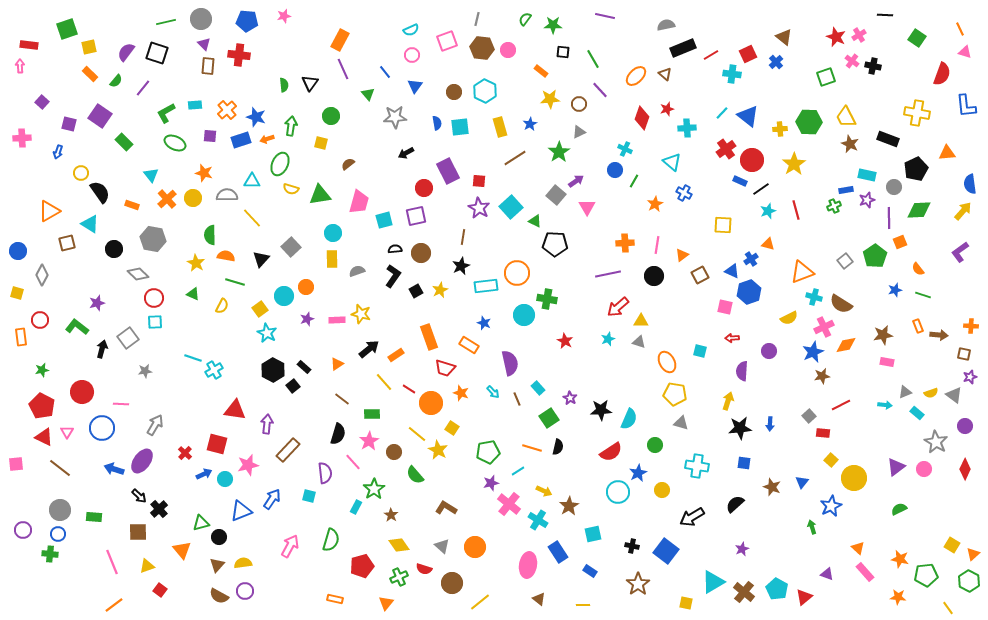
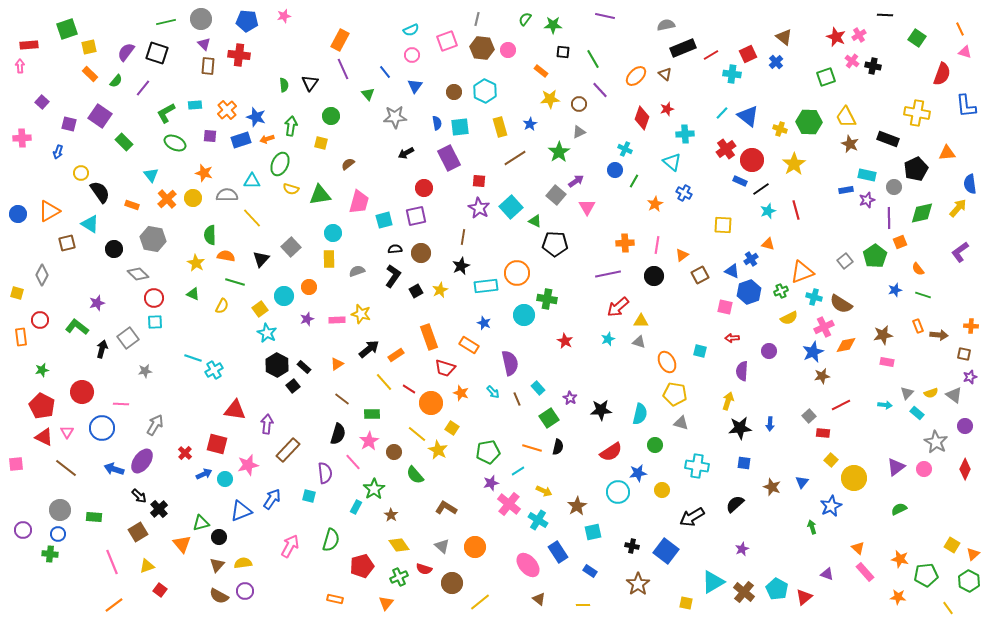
red rectangle at (29, 45): rotated 12 degrees counterclockwise
cyan cross at (687, 128): moved 2 px left, 6 px down
yellow cross at (780, 129): rotated 24 degrees clockwise
purple rectangle at (448, 171): moved 1 px right, 13 px up
green cross at (834, 206): moved 53 px left, 85 px down
green diamond at (919, 210): moved 3 px right, 3 px down; rotated 10 degrees counterclockwise
yellow arrow at (963, 211): moved 5 px left, 3 px up
blue circle at (18, 251): moved 37 px up
yellow rectangle at (332, 259): moved 3 px left
orange circle at (306, 287): moved 3 px right
black hexagon at (273, 370): moved 4 px right, 5 px up
gray triangle at (905, 392): moved 2 px right, 1 px down; rotated 24 degrees counterclockwise
cyan semicircle at (629, 419): moved 11 px right, 5 px up; rotated 10 degrees counterclockwise
brown line at (60, 468): moved 6 px right
blue star at (638, 473): rotated 18 degrees clockwise
brown star at (569, 506): moved 8 px right
brown square at (138, 532): rotated 30 degrees counterclockwise
cyan square at (593, 534): moved 2 px up
orange triangle at (182, 550): moved 6 px up
pink ellipse at (528, 565): rotated 50 degrees counterclockwise
